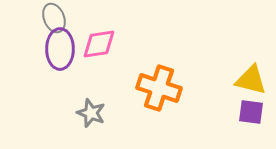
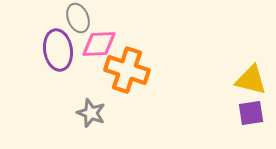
gray ellipse: moved 24 px right
pink diamond: rotated 6 degrees clockwise
purple ellipse: moved 2 px left, 1 px down; rotated 9 degrees counterclockwise
orange cross: moved 32 px left, 18 px up
purple square: moved 1 px down; rotated 16 degrees counterclockwise
